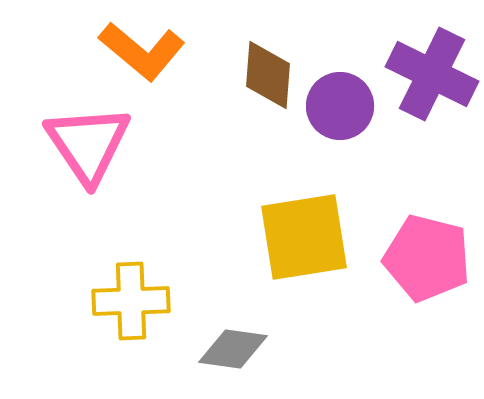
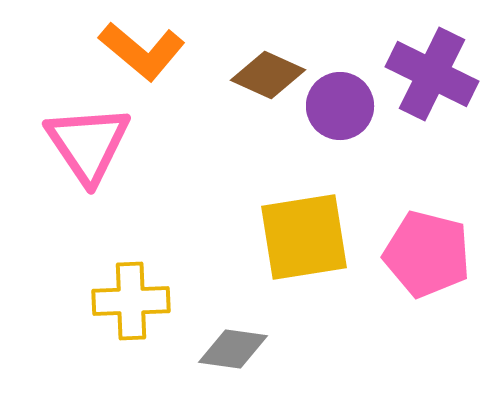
brown diamond: rotated 70 degrees counterclockwise
pink pentagon: moved 4 px up
